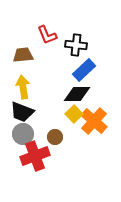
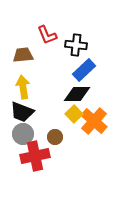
red cross: rotated 8 degrees clockwise
